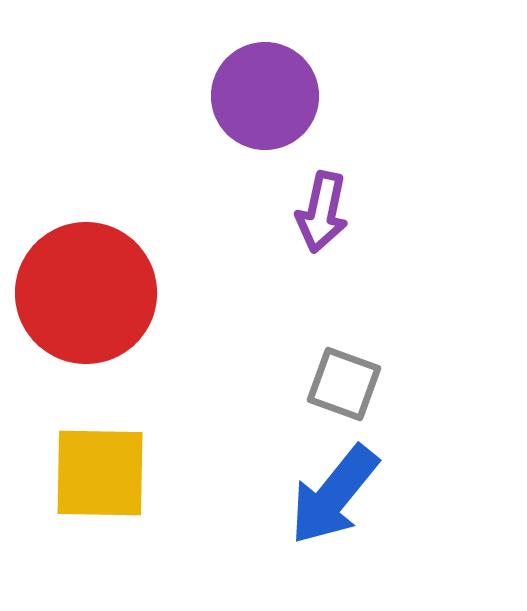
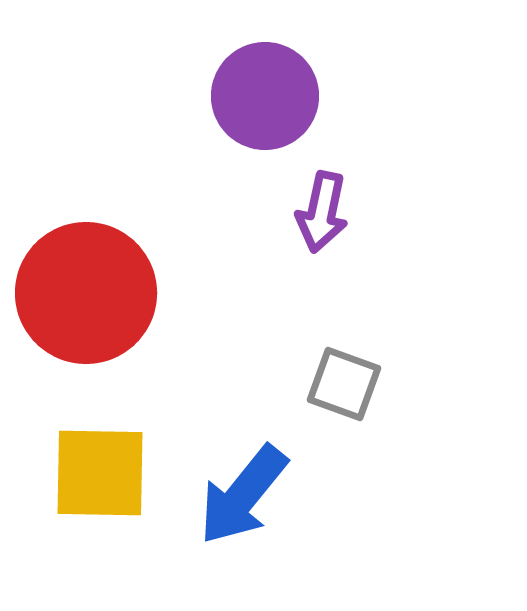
blue arrow: moved 91 px left
